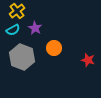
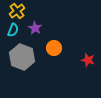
cyan semicircle: rotated 40 degrees counterclockwise
